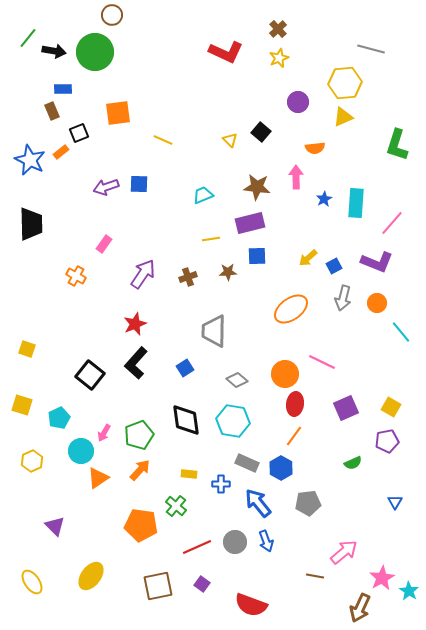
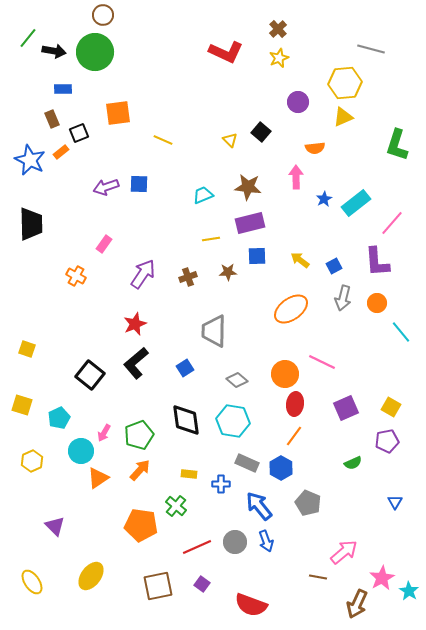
brown circle at (112, 15): moved 9 px left
brown rectangle at (52, 111): moved 8 px down
brown star at (257, 187): moved 9 px left
cyan rectangle at (356, 203): rotated 48 degrees clockwise
yellow arrow at (308, 258): moved 8 px left, 2 px down; rotated 78 degrees clockwise
purple L-shape at (377, 262): rotated 64 degrees clockwise
black L-shape at (136, 363): rotated 8 degrees clockwise
blue arrow at (258, 503): moved 1 px right, 3 px down
gray pentagon at (308, 503): rotated 30 degrees clockwise
brown line at (315, 576): moved 3 px right, 1 px down
brown arrow at (360, 608): moved 3 px left, 4 px up
